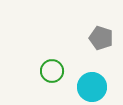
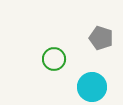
green circle: moved 2 px right, 12 px up
